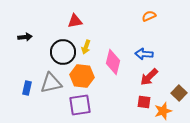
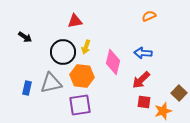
black arrow: rotated 40 degrees clockwise
blue arrow: moved 1 px left, 1 px up
red arrow: moved 8 px left, 3 px down
